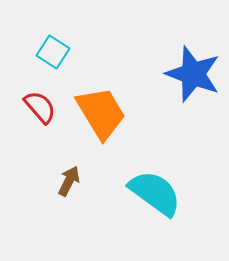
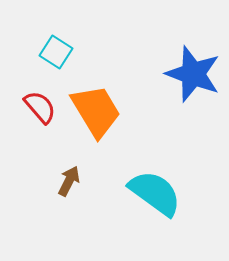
cyan square: moved 3 px right
orange trapezoid: moved 5 px left, 2 px up
